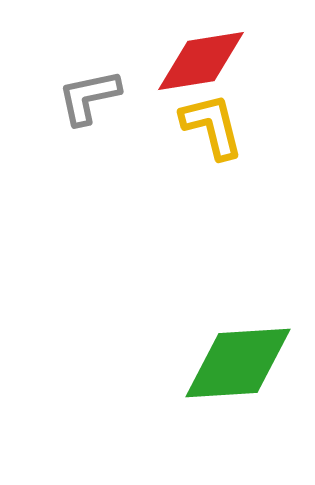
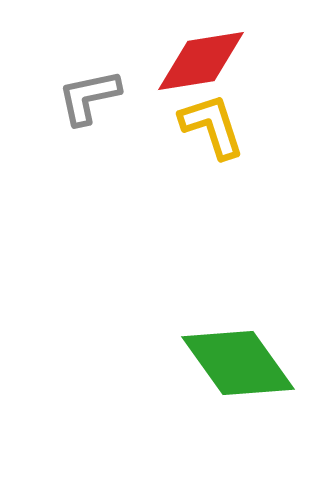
yellow L-shape: rotated 4 degrees counterclockwise
green diamond: rotated 58 degrees clockwise
